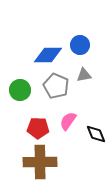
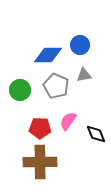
red pentagon: moved 2 px right
